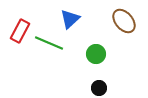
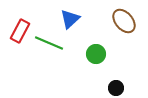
black circle: moved 17 px right
